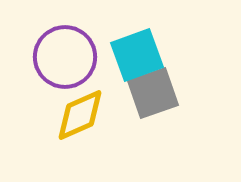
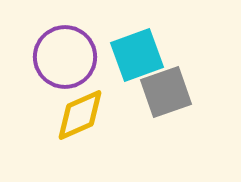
gray square: moved 13 px right, 1 px up
